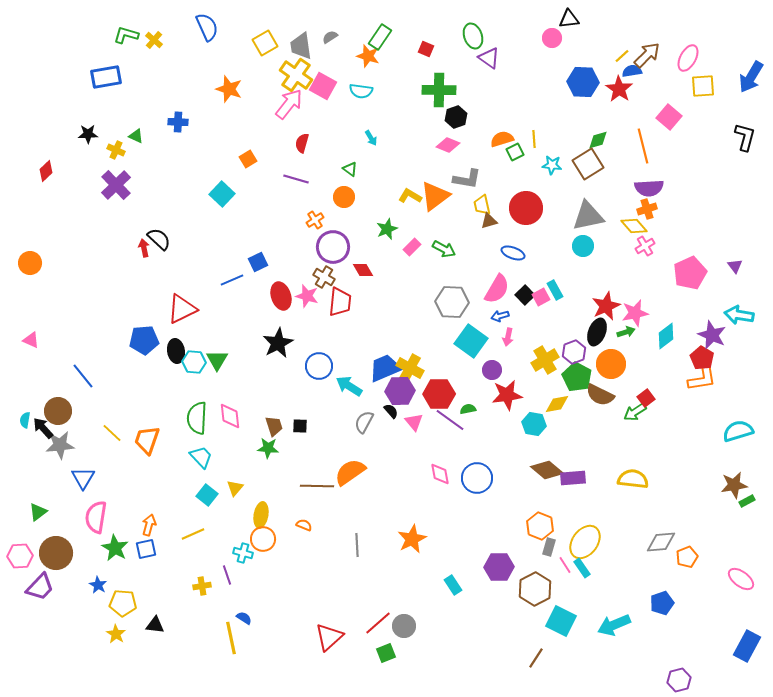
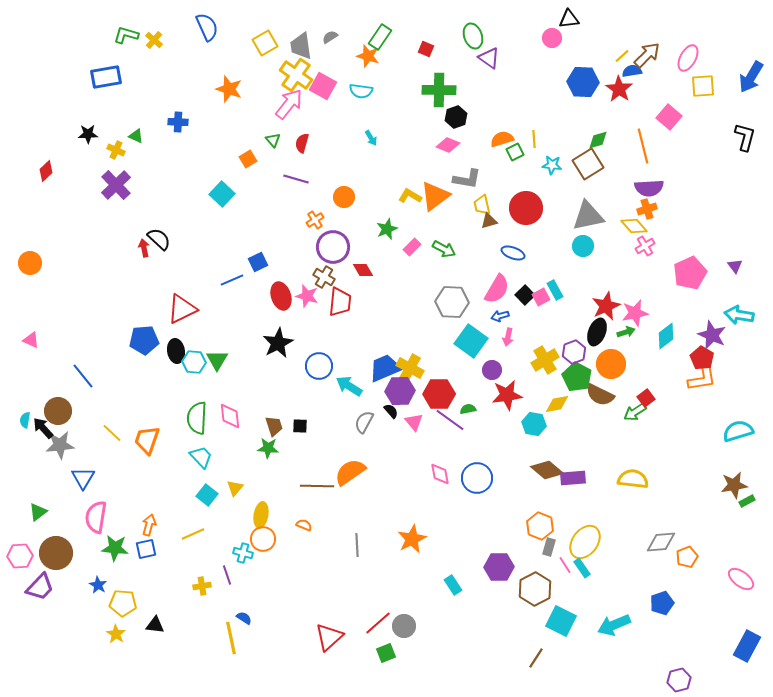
green triangle at (350, 169): moved 77 px left, 29 px up; rotated 14 degrees clockwise
green star at (115, 548): rotated 24 degrees counterclockwise
